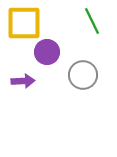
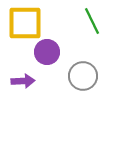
yellow square: moved 1 px right
gray circle: moved 1 px down
